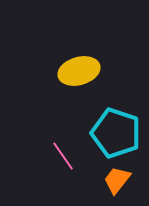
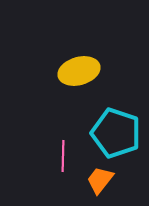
pink line: rotated 36 degrees clockwise
orange trapezoid: moved 17 px left
